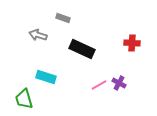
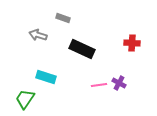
pink line: rotated 21 degrees clockwise
green trapezoid: moved 1 px right; rotated 50 degrees clockwise
